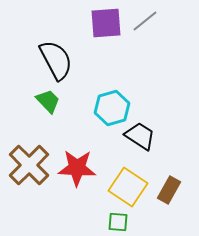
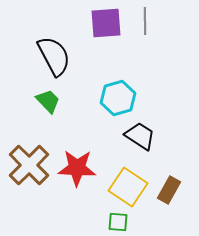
gray line: rotated 52 degrees counterclockwise
black semicircle: moved 2 px left, 4 px up
cyan hexagon: moved 6 px right, 10 px up
